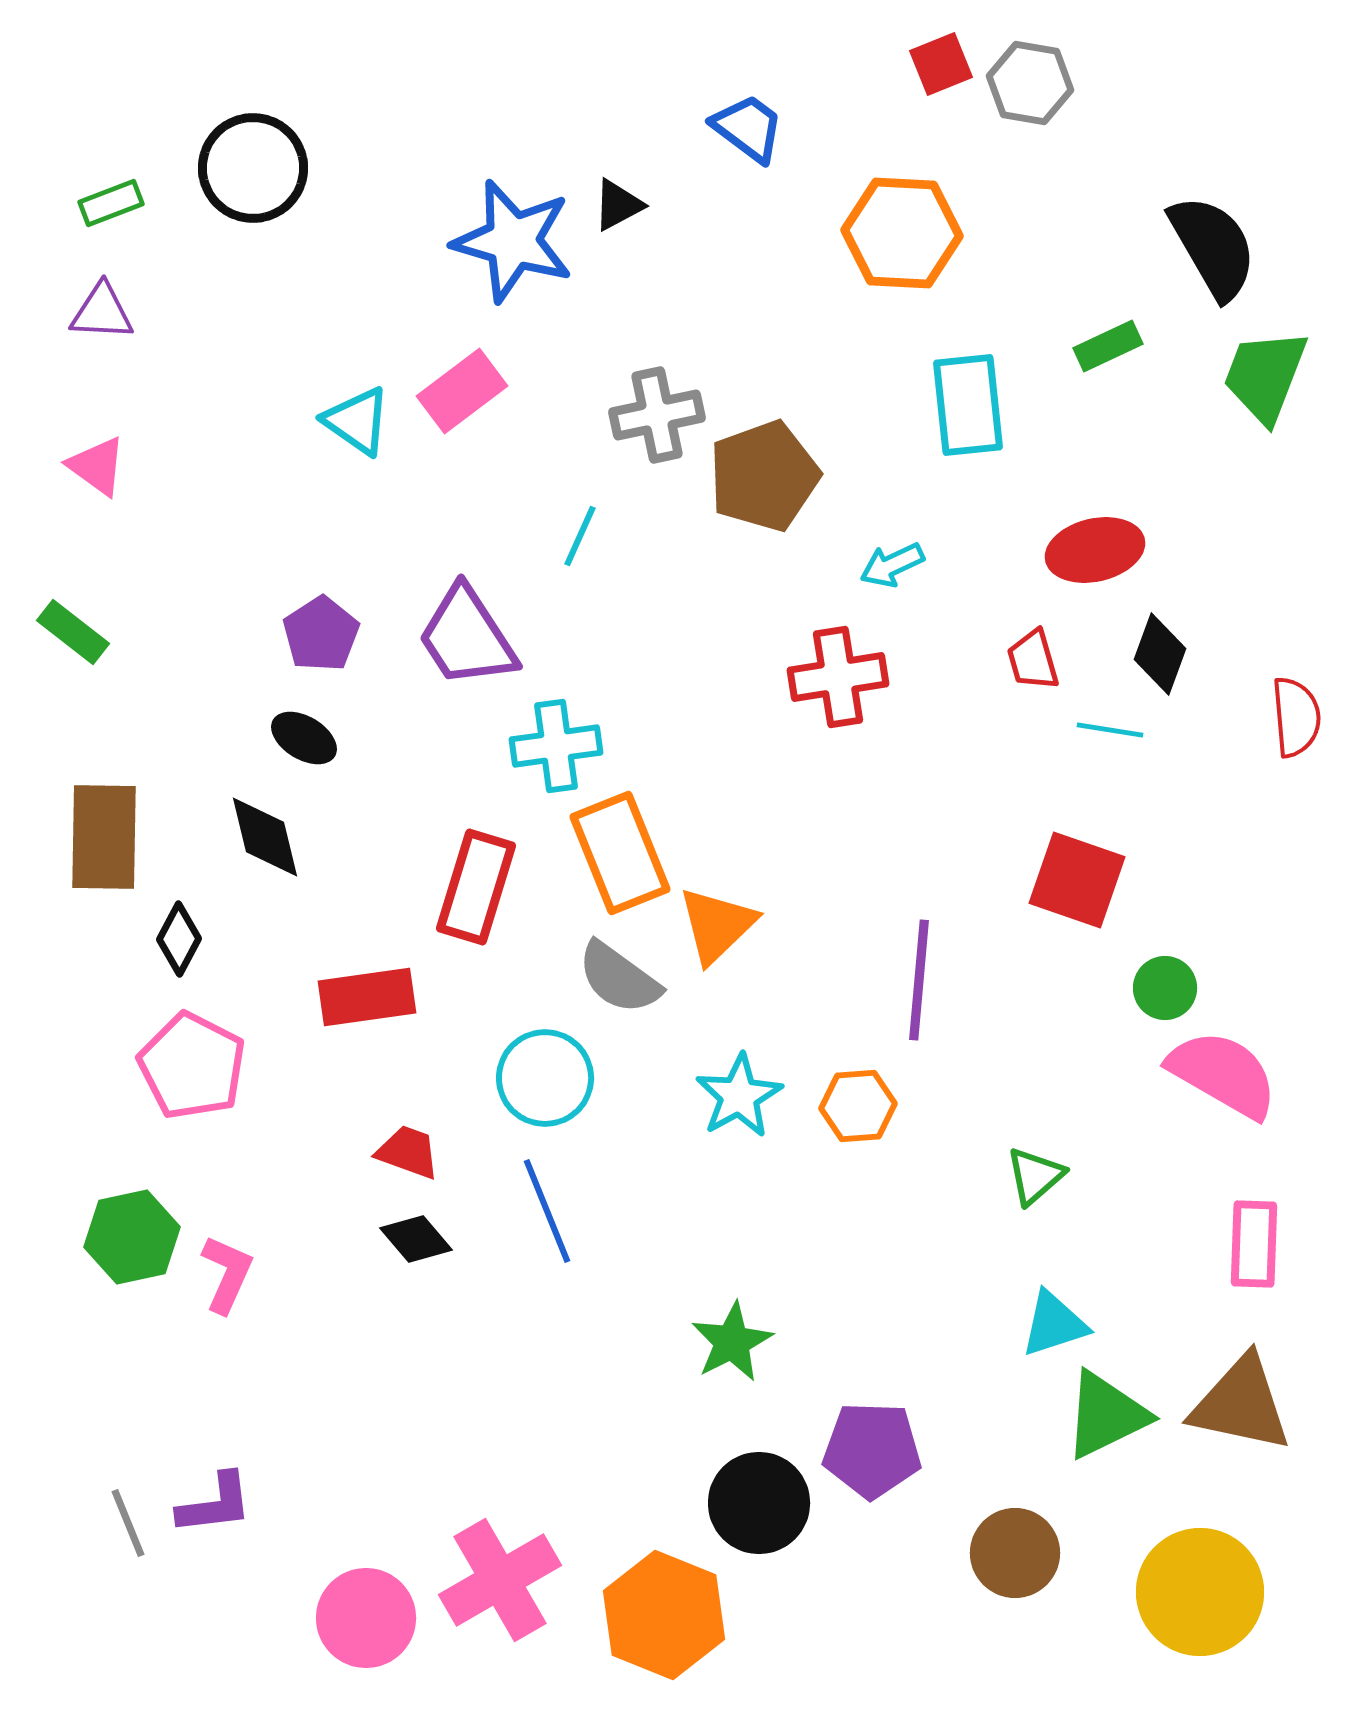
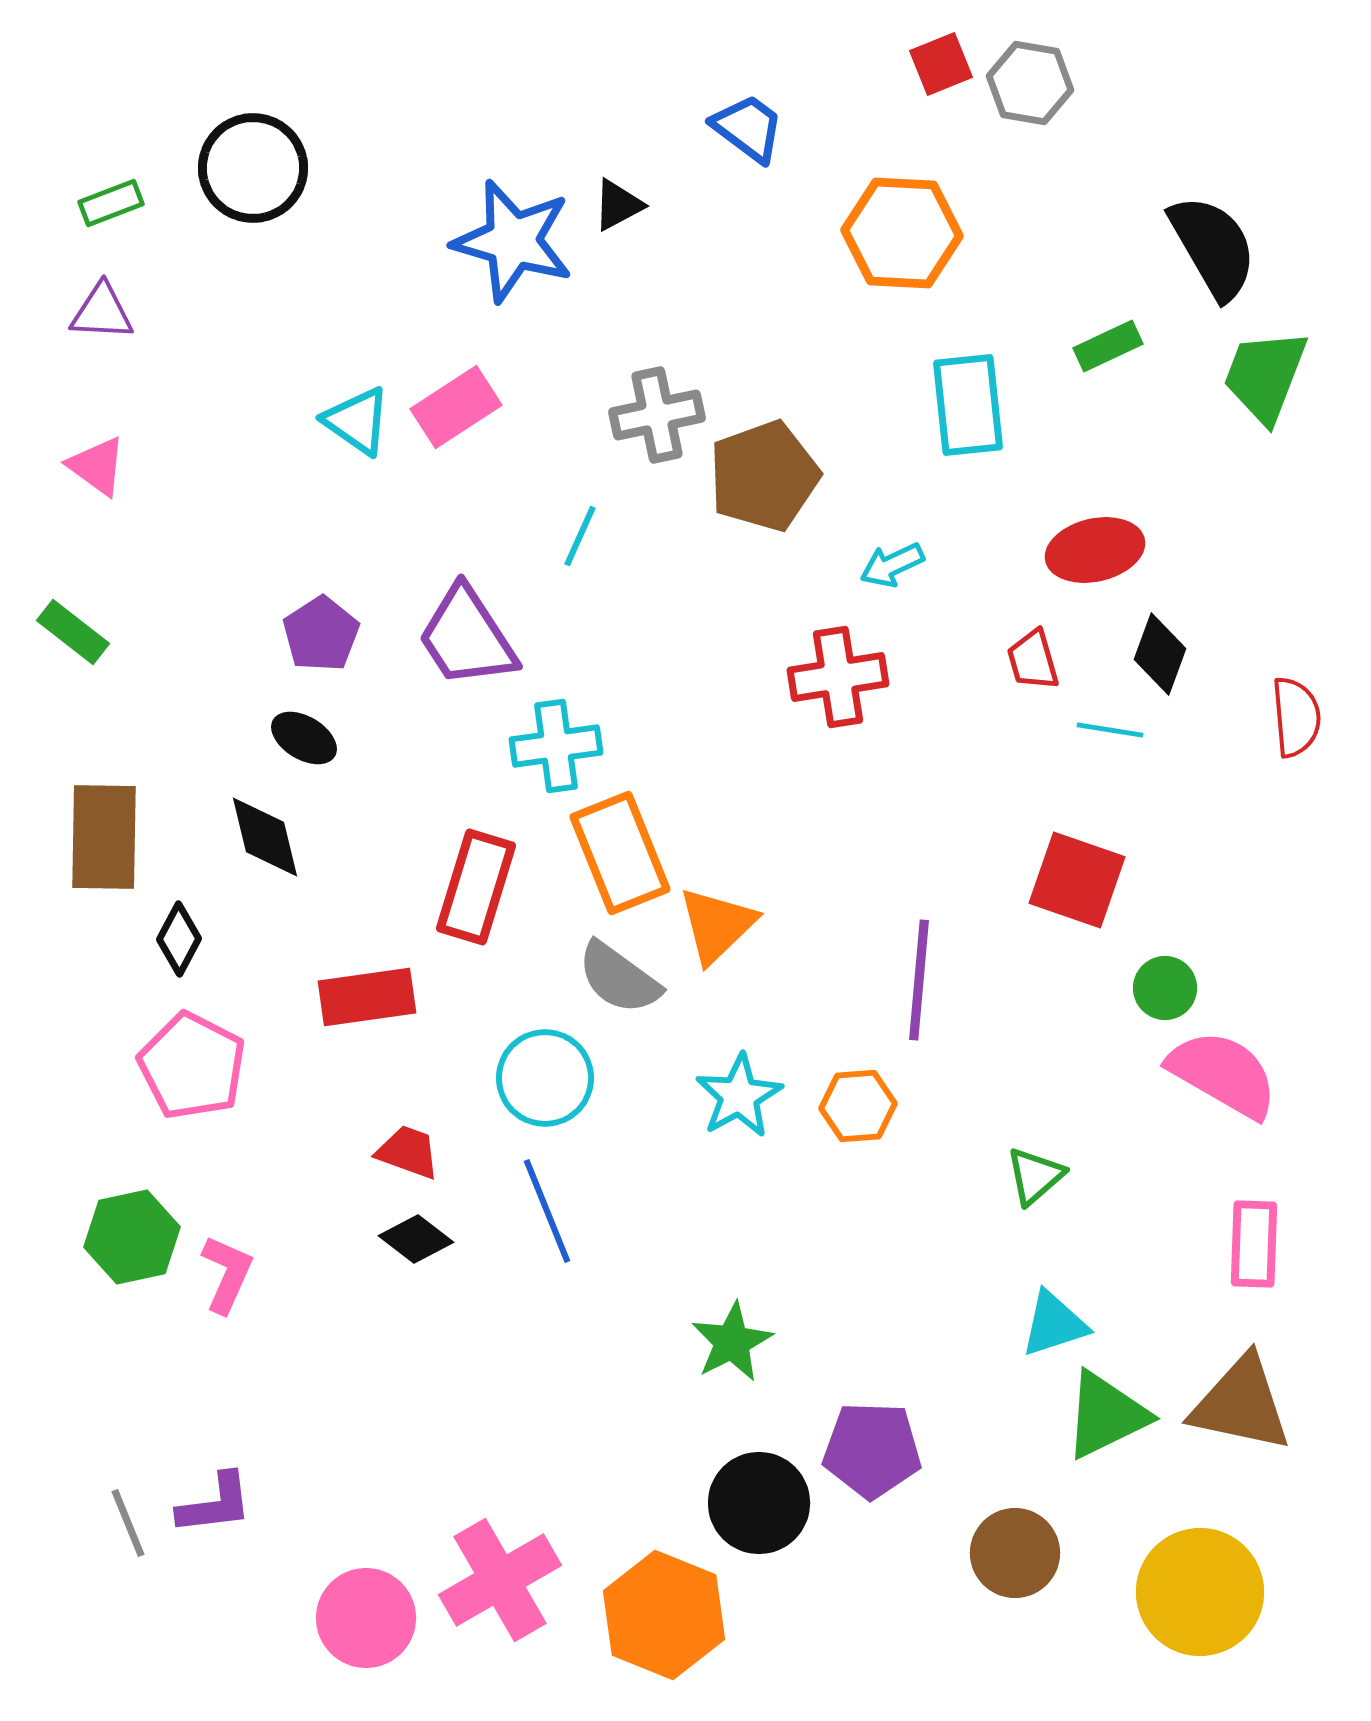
pink rectangle at (462, 391): moved 6 px left, 16 px down; rotated 4 degrees clockwise
black diamond at (416, 1239): rotated 12 degrees counterclockwise
